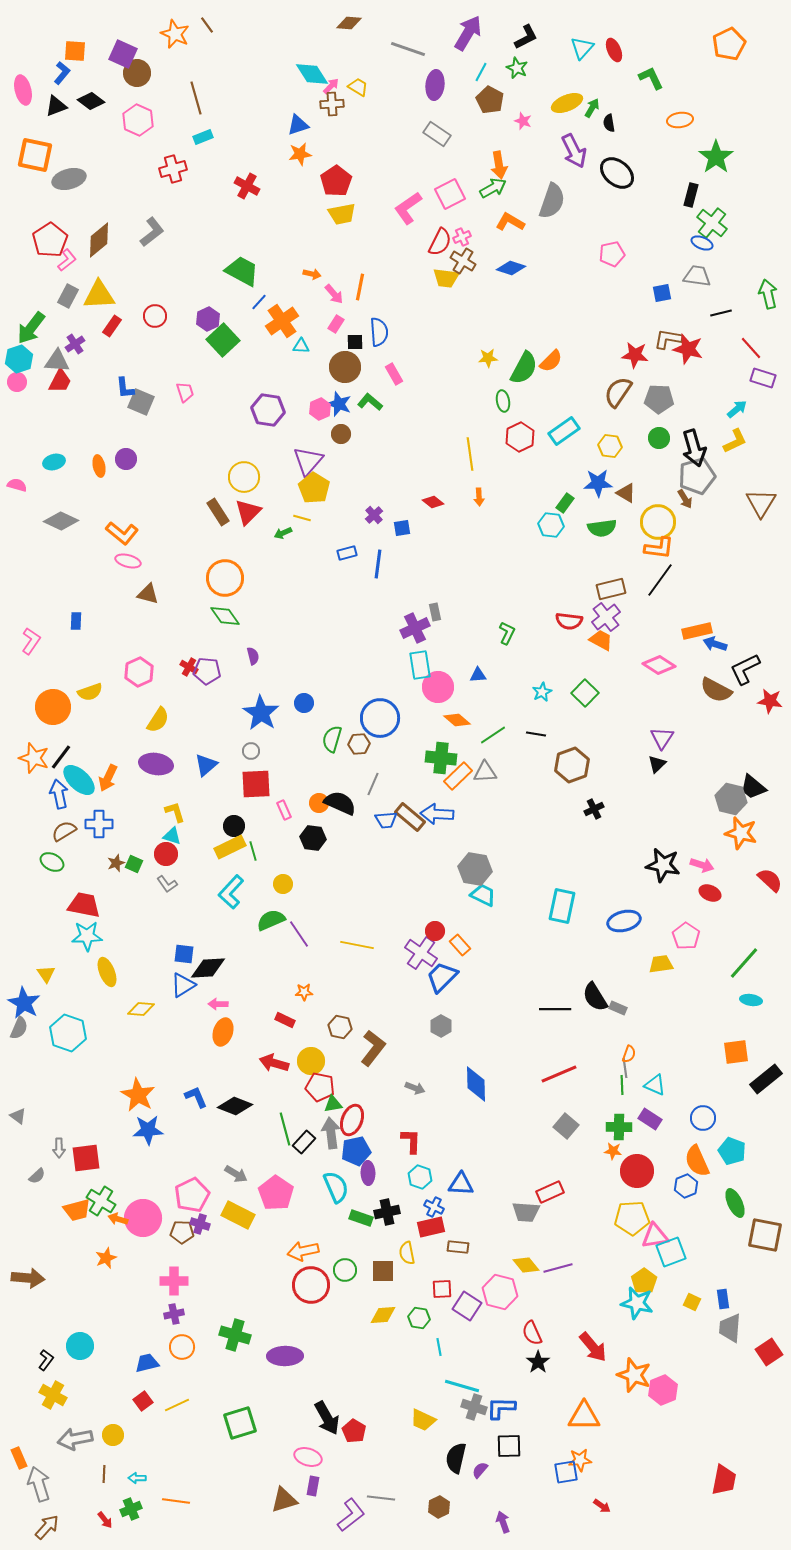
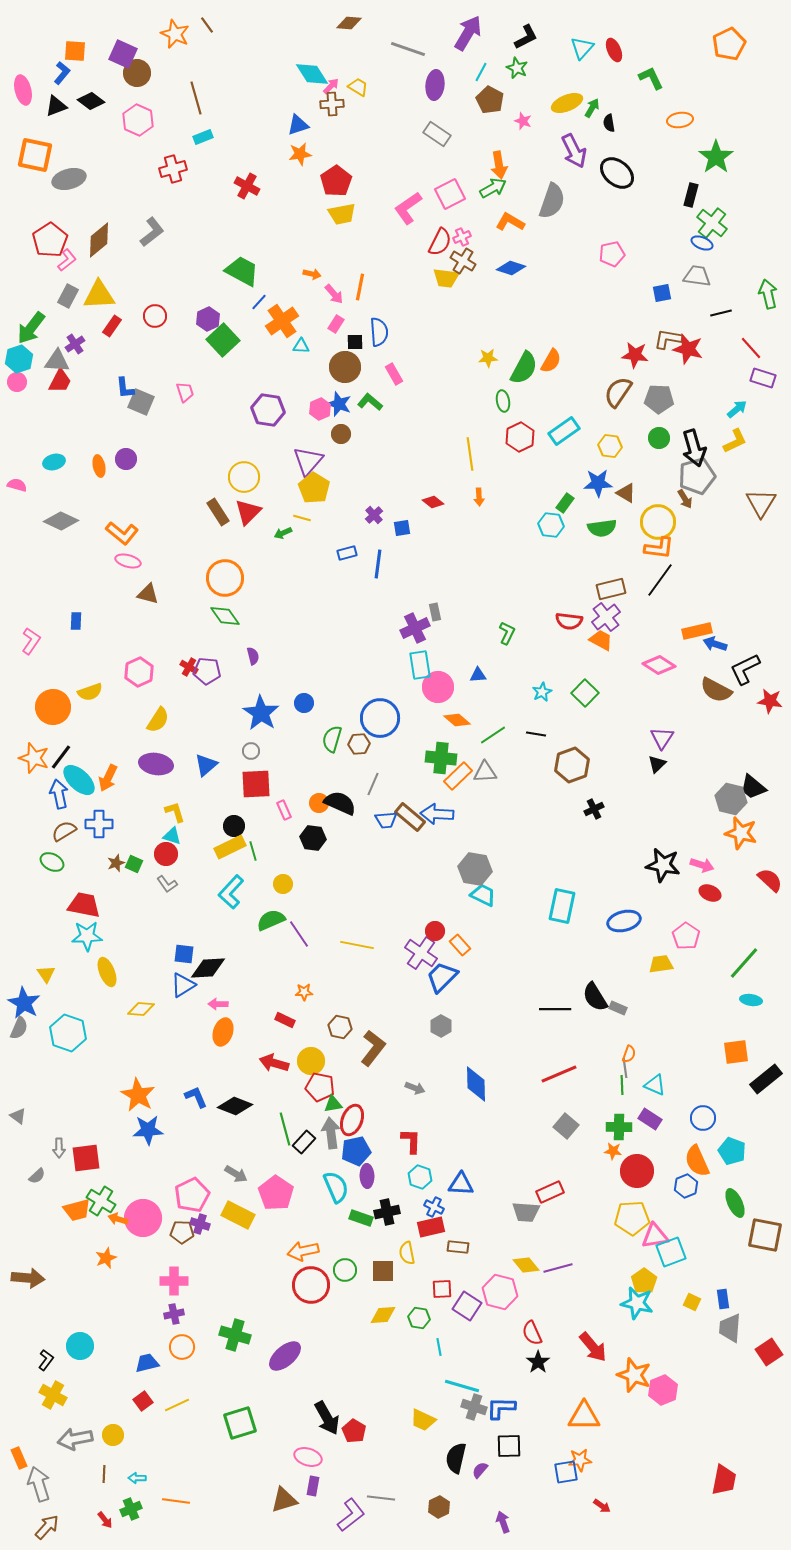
orange semicircle at (551, 361): rotated 15 degrees counterclockwise
purple ellipse at (368, 1173): moved 1 px left, 3 px down
purple ellipse at (285, 1356): rotated 40 degrees counterclockwise
